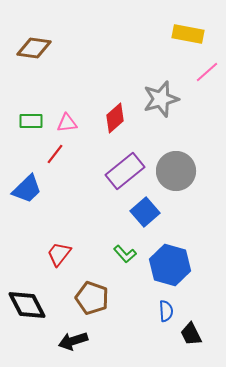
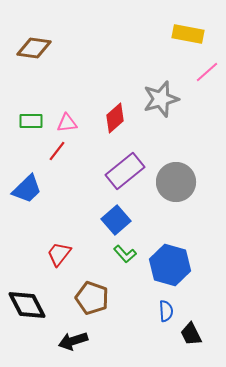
red line: moved 2 px right, 3 px up
gray circle: moved 11 px down
blue square: moved 29 px left, 8 px down
